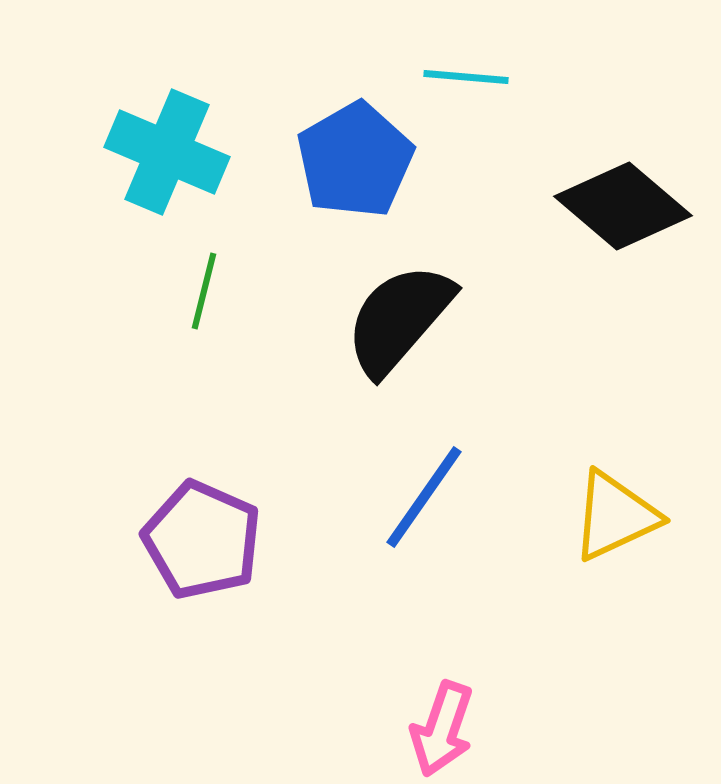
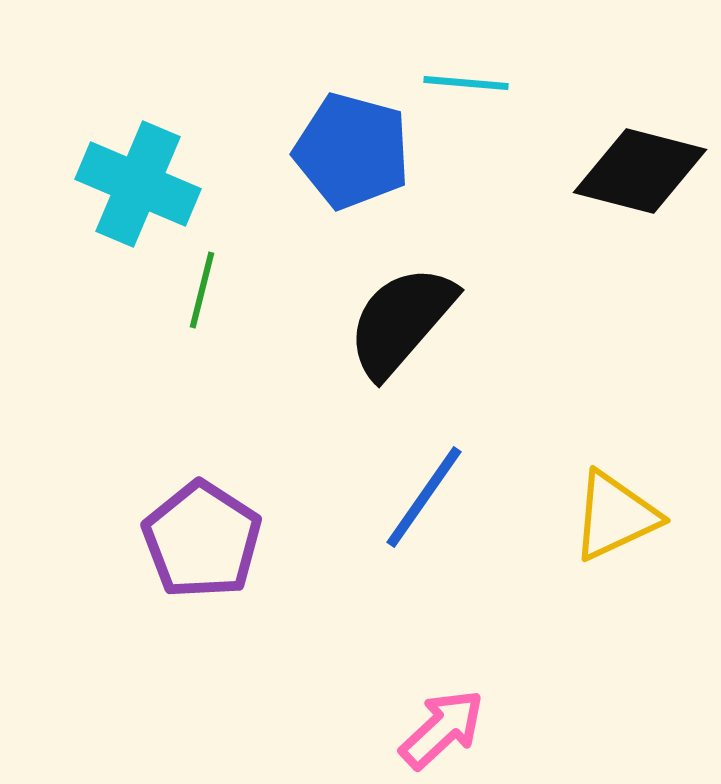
cyan line: moved 6 px down
cyan cross: moved 29 px left, 32 px down
blue pentagon: moved 3 px left, 9 px up; rotated 27 degrees counterclockwise
black diamond: moved 17 px right, 35 px up; rotated 26 degrees counterclockwise
green line: moved 2 px left, 1 px up
black semicircle: moved 2 px right, 2 px down
purple pentagon: rotated 9 degrees clockwise
pink arrow: rotated 152 degrees counterclockwise
